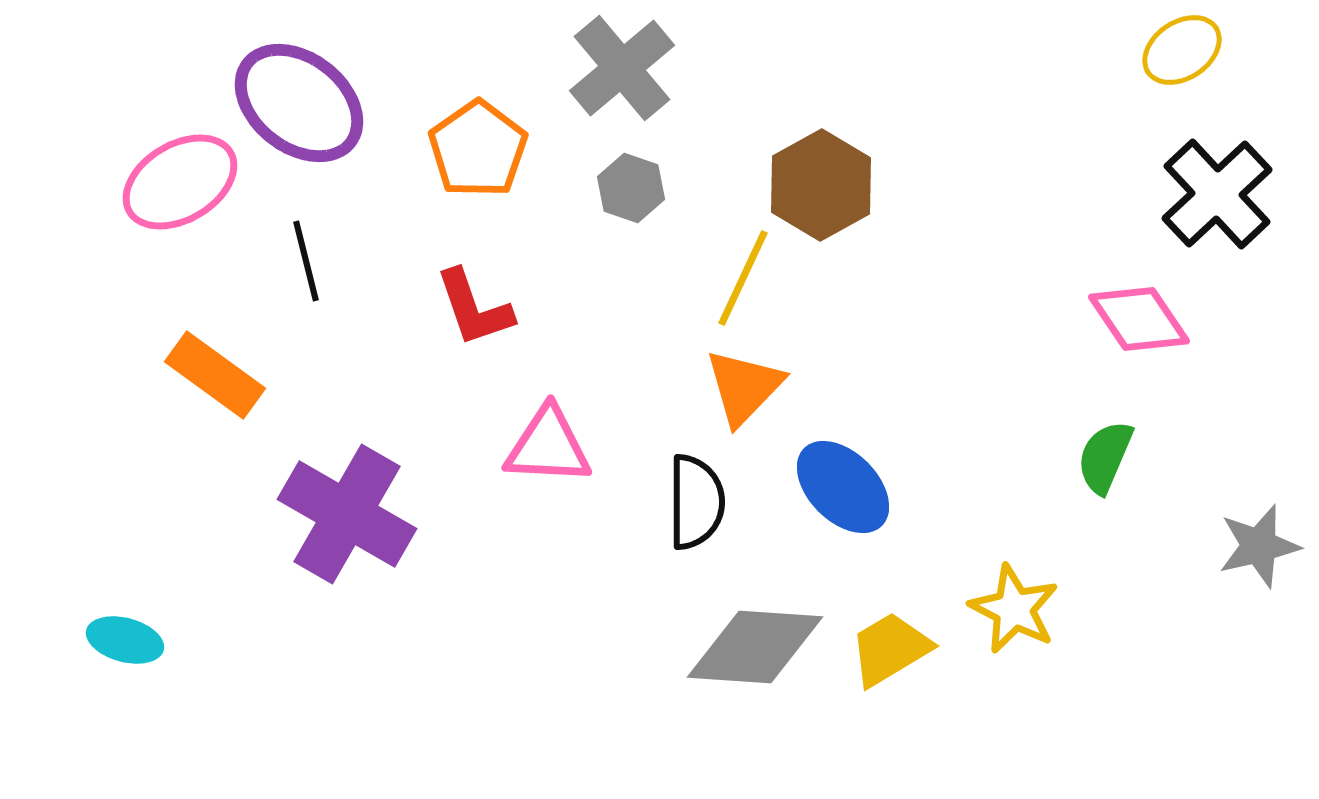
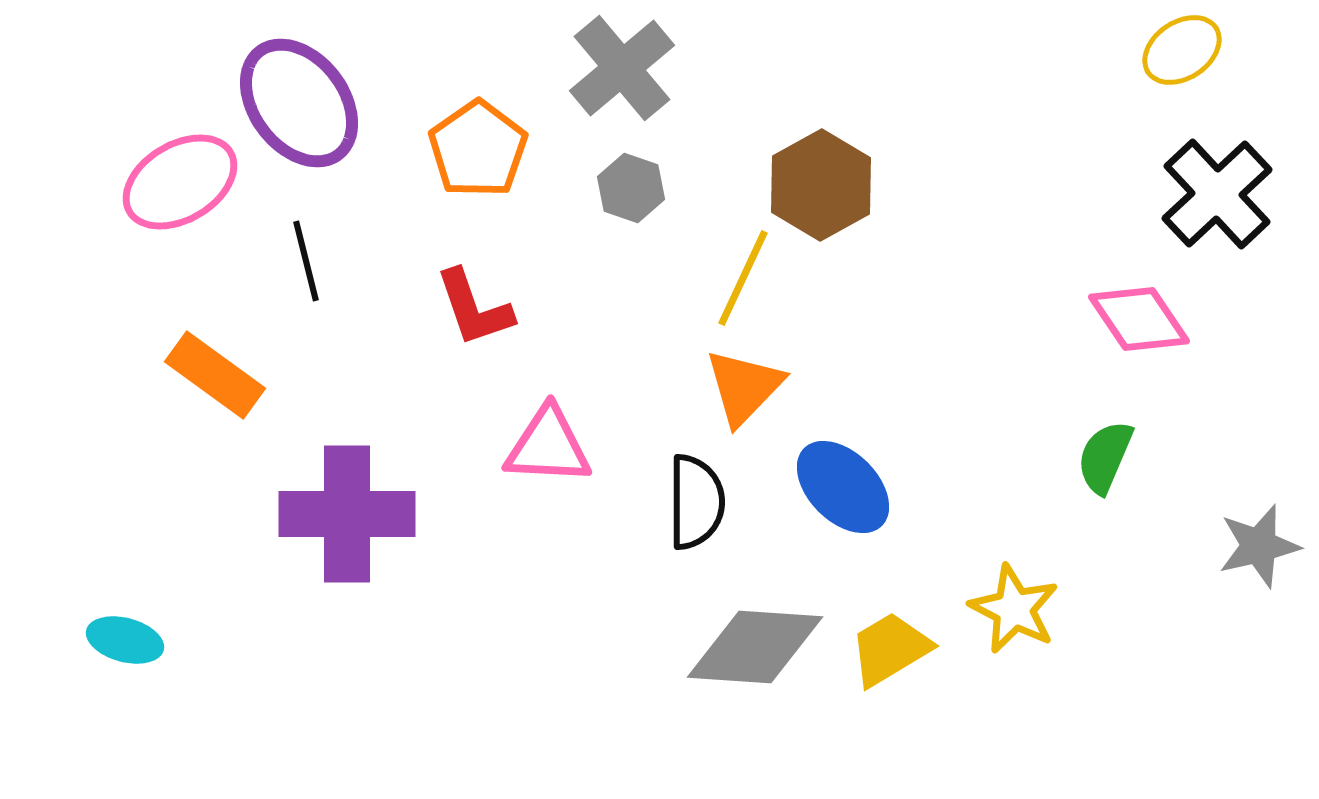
purple ellipse: rotated 15 degrees clockwise
purple cross: rotated 30 degrees counterclockwise
